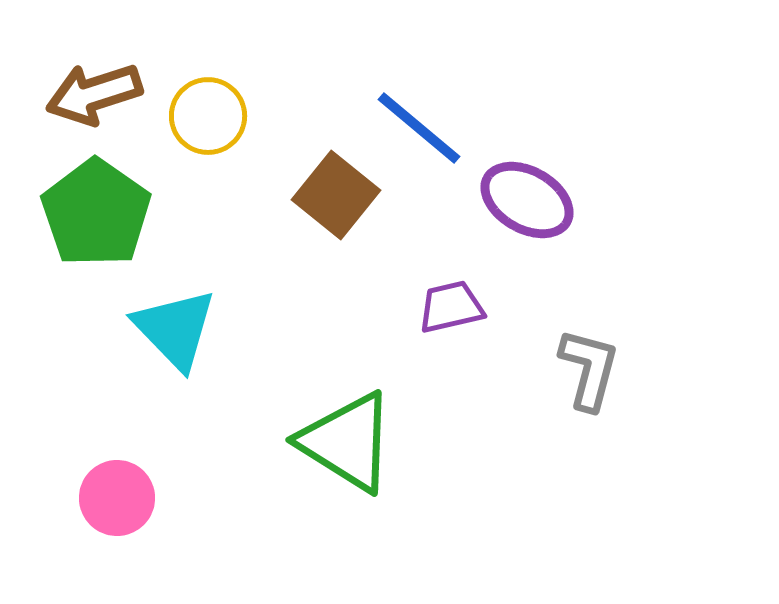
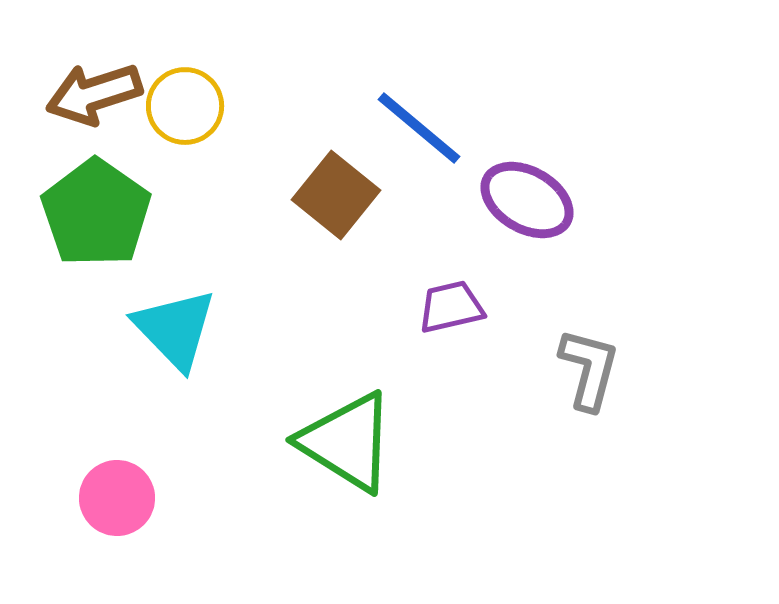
yellow circle: moved 23 px left, 10 px up
